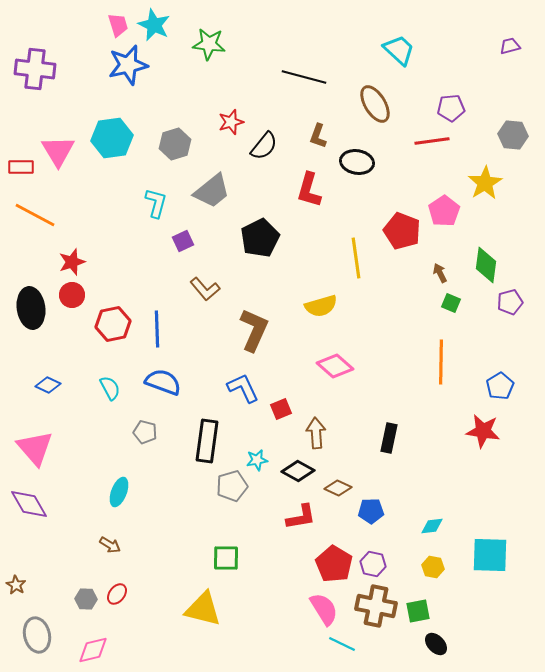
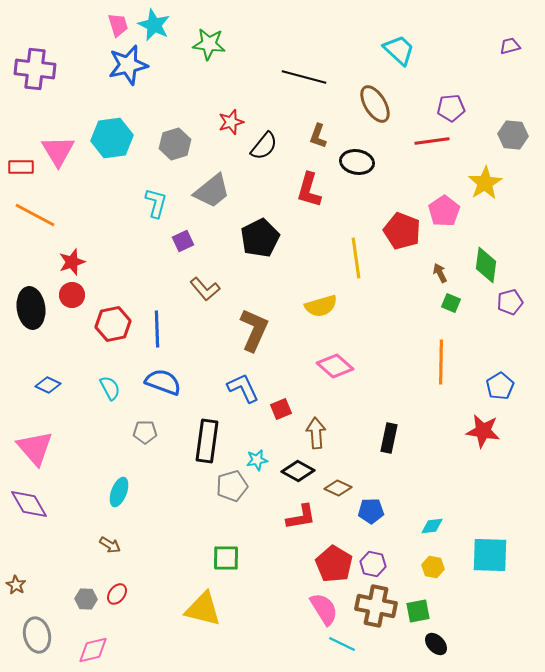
gray pentagon at (145, 432): rotated 15 degrees counterclockwise
